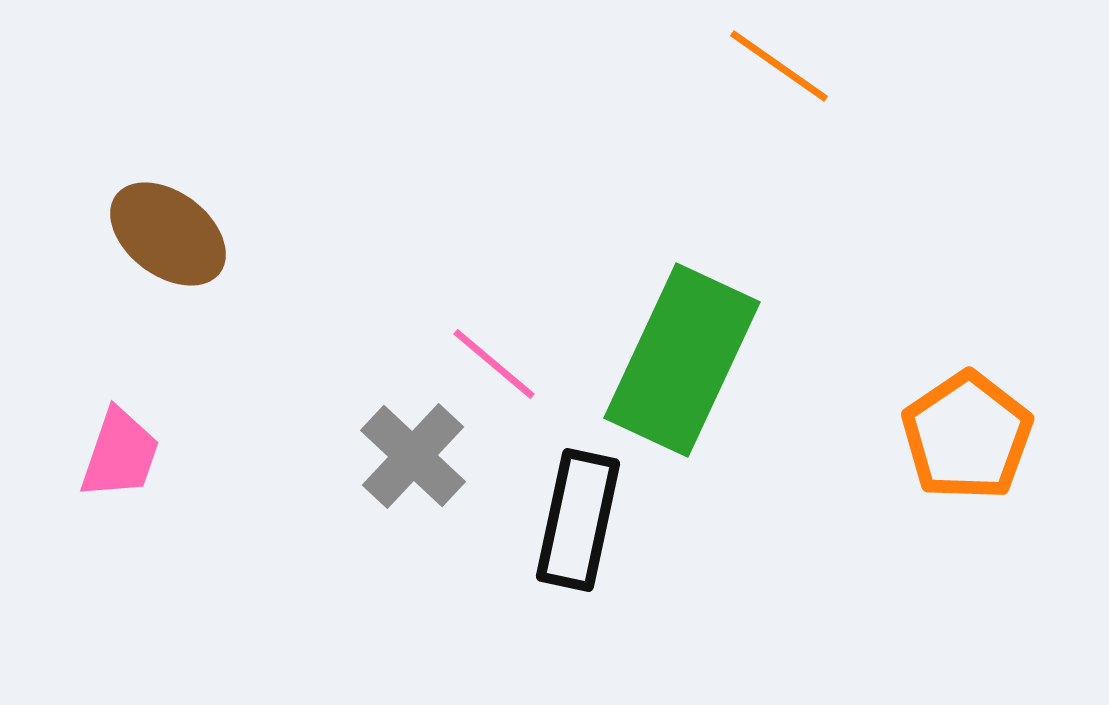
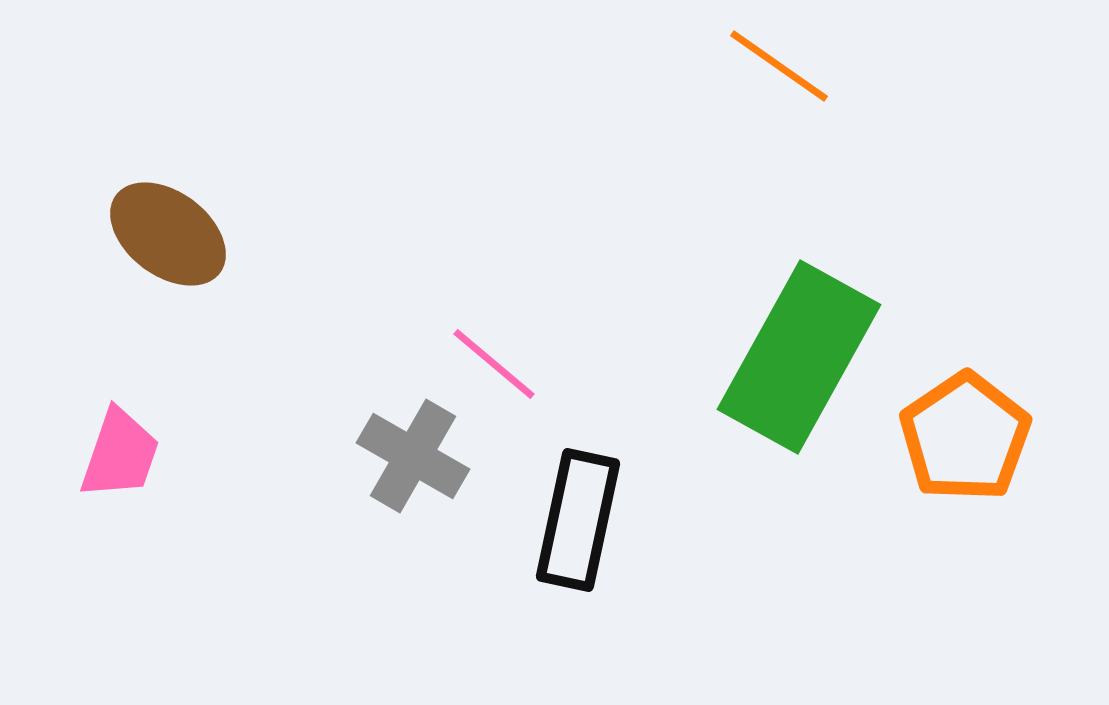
green rectangle: moved 117 px right, 3 px up; rotated 4 degrees clockwise
orange pentagon: moved 2 px left, 1 px down
gray cross: rotated 13 degrees counterclockwise
